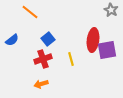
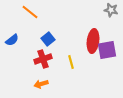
gray star: rotated 16 degrees counterclockwise
red ellipse: moved 1 px down
yellow line: moved 3 px down
